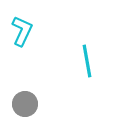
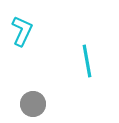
gray circle: moved 8 px right
